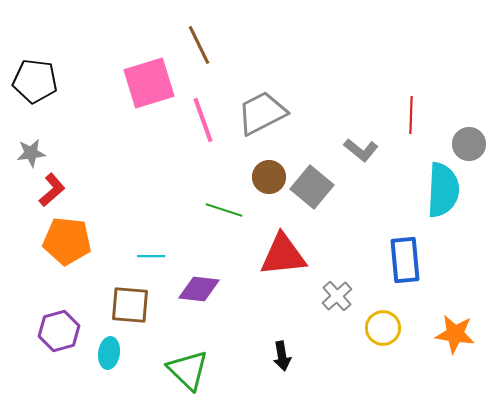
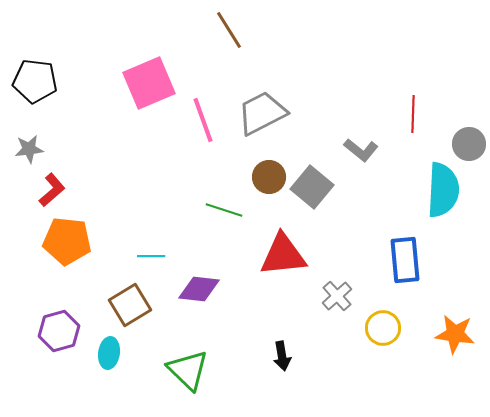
brown line: moved 30 px right, 15 px up; rotated 6 degrees counterclockwise
pink square: rotated 6 degrees counterclockwise
red line: moved 2 px right, 1 px up
gray star: moved 2 px left, 4 px up
brown square: rotated 36 degrees counterclockwise
